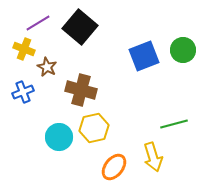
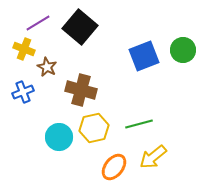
green line: moved 35 px left
yellow arrow: rotated 68 degrees clockwise
